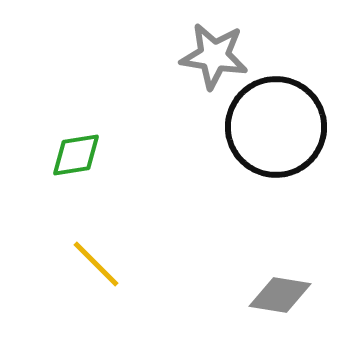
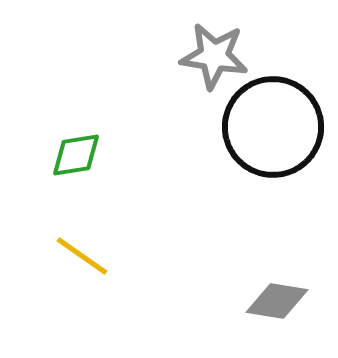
black circle: moved 3 px left
yellow line: moved 14 px left, 8 px up; rotated 10 degrees counterclockwise
gray diamond: moved 3 px left, 6 px down
